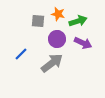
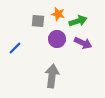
blue line: moved 6 px left, 6 px up
gray arrow: moved 13 px down; rotated 45 degrees counterclockwise
